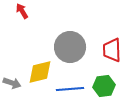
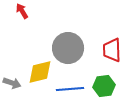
gray circle: moved 2 px left, 1 px down
